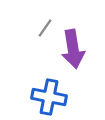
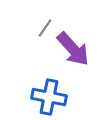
purple arrow: rotated 33 degrees counterclockwise
